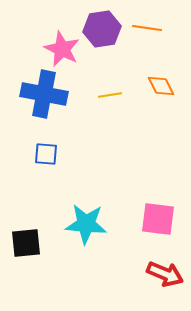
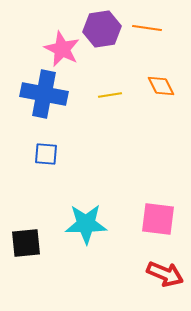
cyan star: rotated 6 degrees counterclockwise
